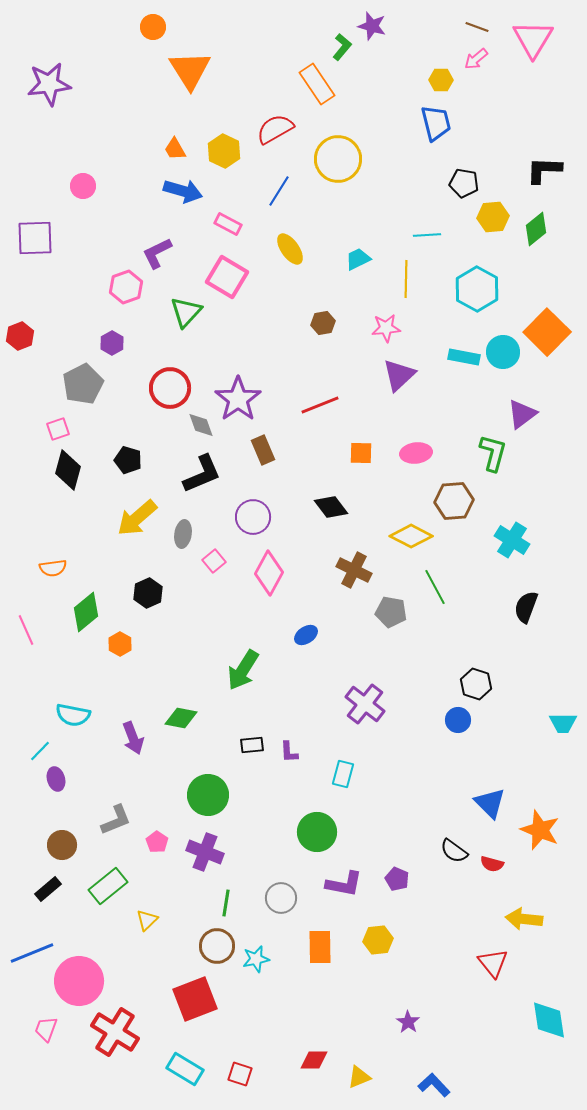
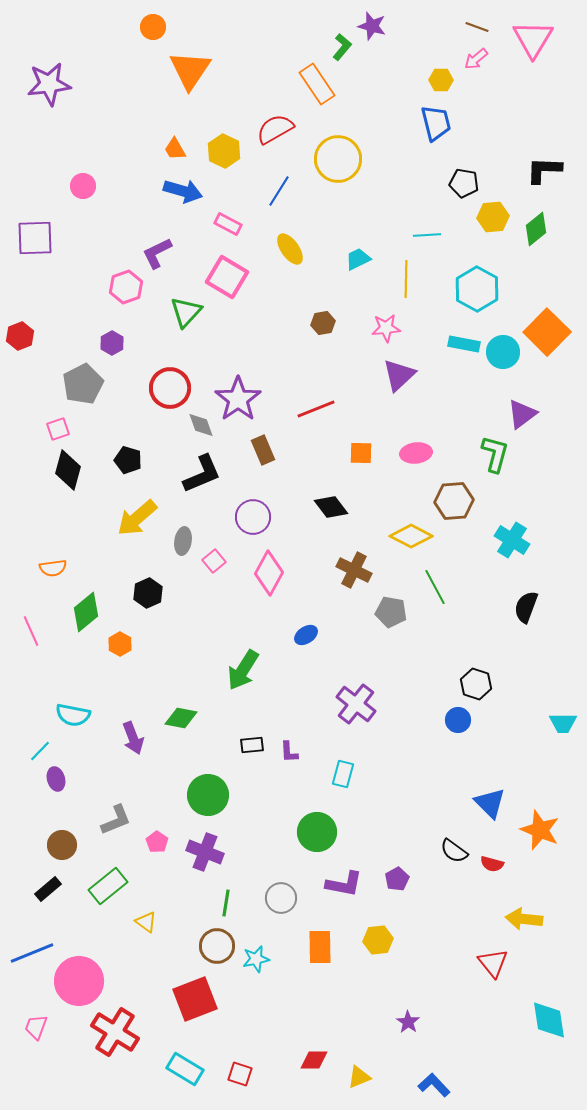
orange triangle at (190, 70): rotated 6 degrees clockwise
cyan rectangle at (464, 357): moved 13 px up
red line at (320, 405): moved 4 px left, 4 px down
green L-shape at (493, 453): moved 2 px right, 1 px down
gray ellipse at (183, 534): moved 7 px down
pink line at (26, 630): moved 5 px right, 1 px down
purple cross at (365, 704): moved 9 px left
purple pentagon at (397, 879): rotated 20 degrees clockwise
yellow triangle at (147, 920): moved 1 px left, 2 px down; rotated 40 degrees counterclockwise
pink trapezoid at (46, 1029): moved 10 px left, 2 px up
